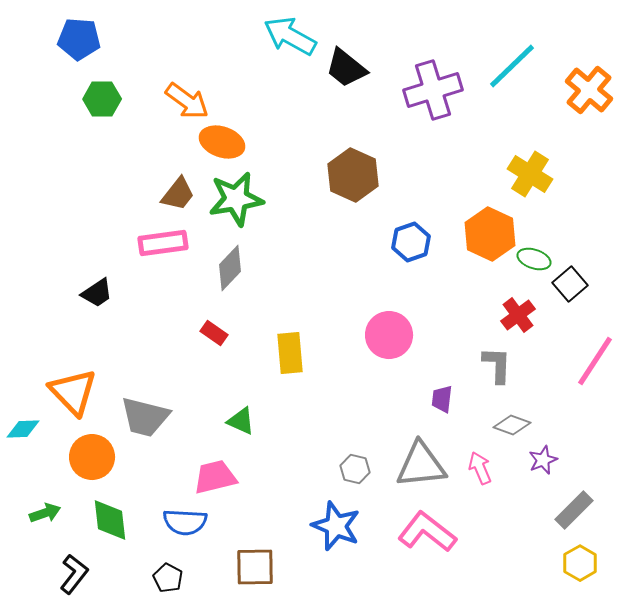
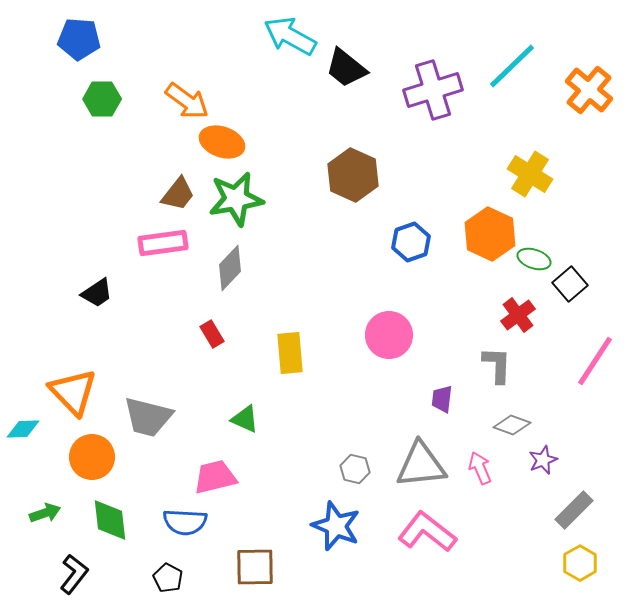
red rectangle at (214, 333): moved 2 px left, 1 px down; rotated 24 degrees clockwise
gray trapezoid at (145, 417): moved 3 px right
green triangle at (241, 421): moved 4 px right, 2 px up
